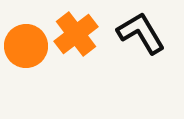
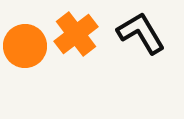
orange circle: moved 1 px left
